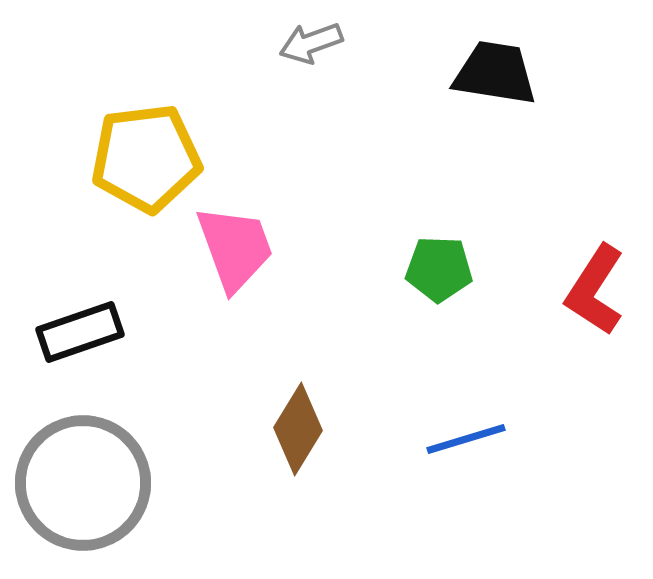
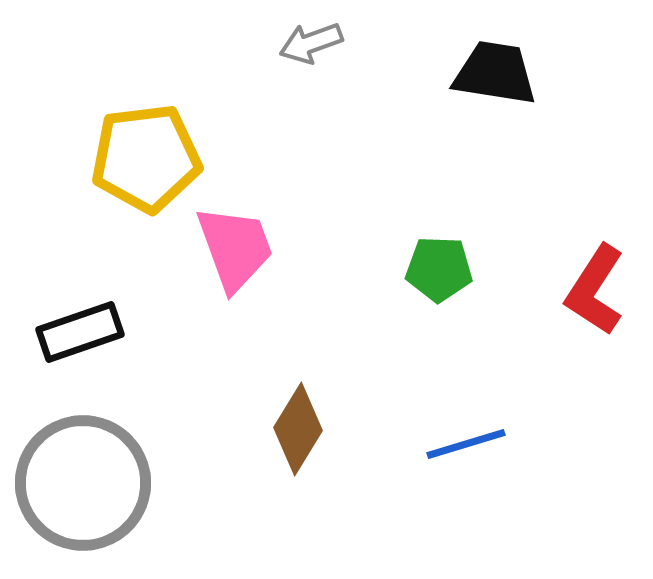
blue line: moved 5 px down
